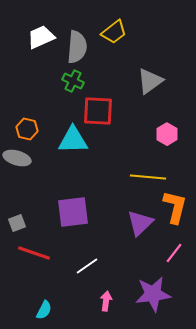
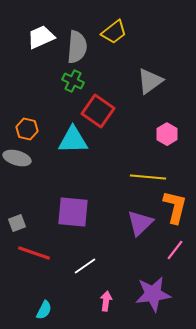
red square: rotated 32 degrees clockwise
purple square: rotated 12 degrees clockwise
pink line: moved 1 px right, 3 px up
white line: moved 2 px left
